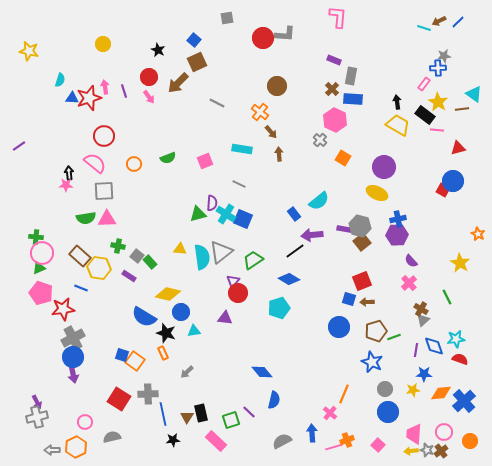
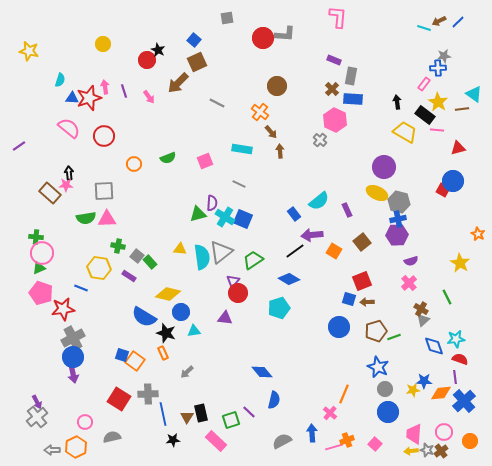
red circle at (149, 77): moved 2 px left, 17 px up
yellow trapezoid at (398, 125): moved 7 px right, 7 px down
brown arrow at (279, 154): moved 1 px right, 3 px up
orange square at (343, 158): moved 9 px left, 93 px down
pink semicircle at (95, 163): moved 26 px left, 35 px up
cyan cross at (226, 214): moved 1 px left, 3 px down
gray hexagon at (360, 226): moved 39 px right, 24 px up
purple rectangle at (344, 229): moved 3 px right, 19 px up; rotated 56 degrees clockwise
brown rectangle at (80, 256): moved 30 px left, 63 px up
purple semicircle at (411, 261): rotated 64 degrees counterclockwise
purple line at (416, 350): moved 39 px right, 27 px down; rotated 16 degrees counterclockwise
blue star at (372, 362): moved 6 px right, 5 px down
blue star at (424, 374): moved 7 px down
gray cross at (37, 417): rotated 25 degrees counterclockwise
pink square at (378, 445): moved 3 px left, 1 px up
